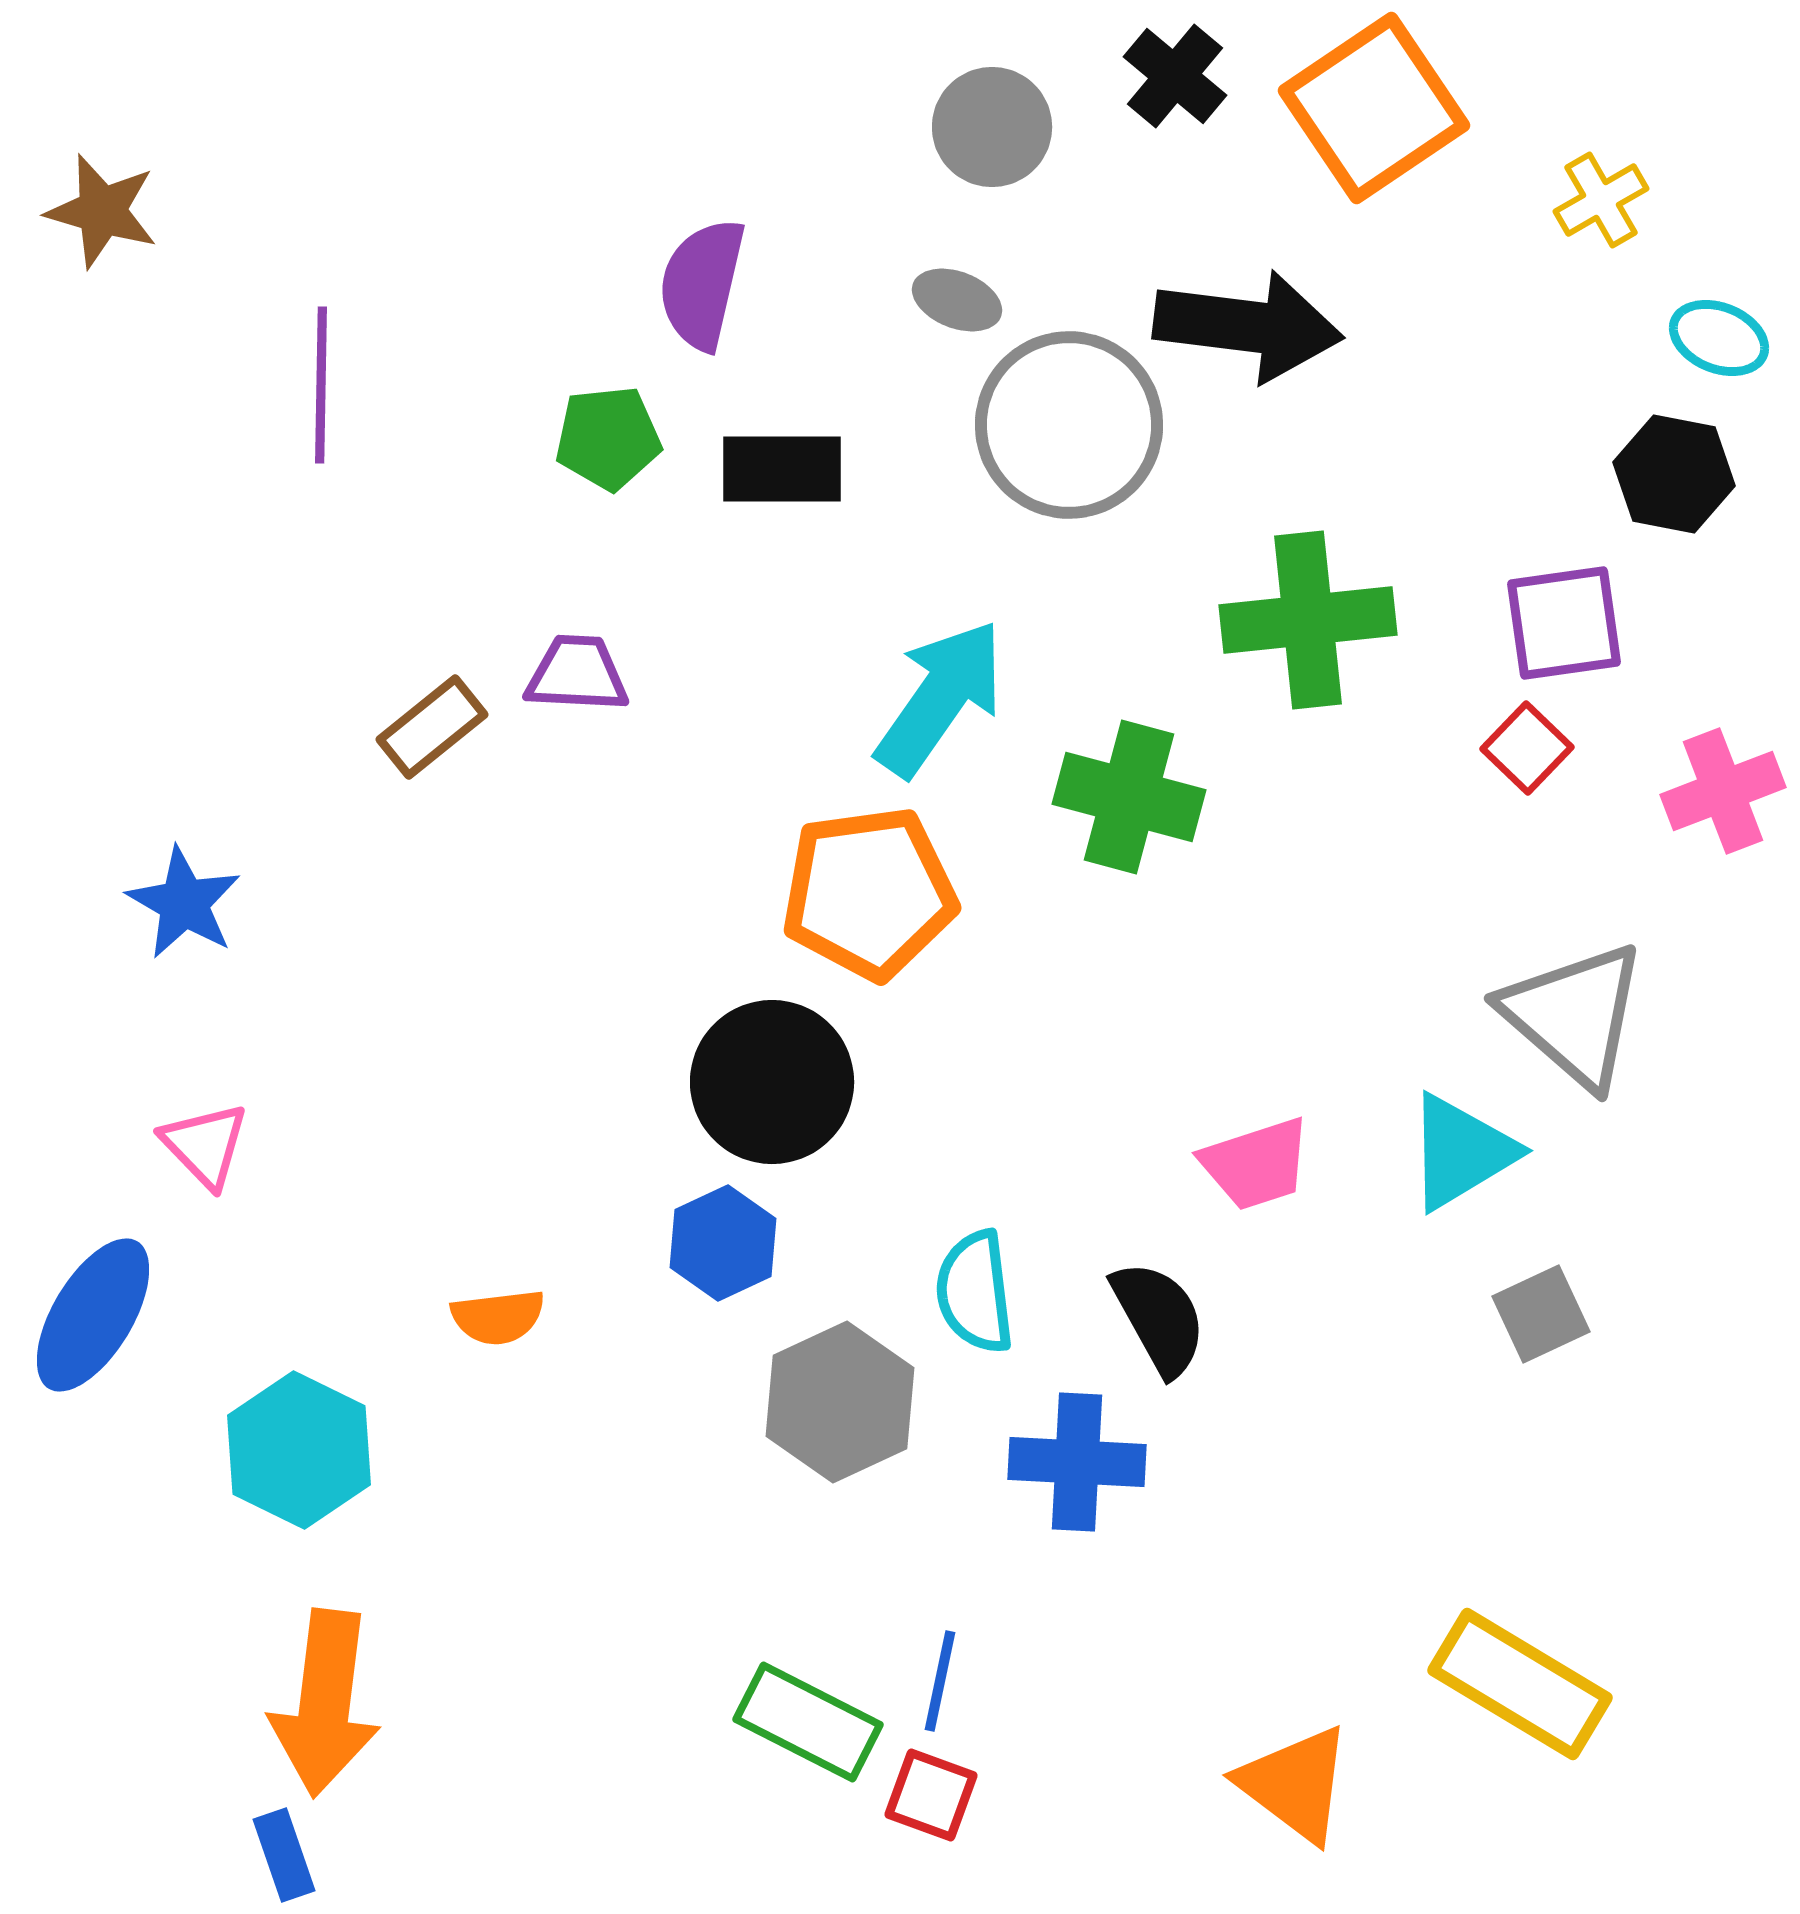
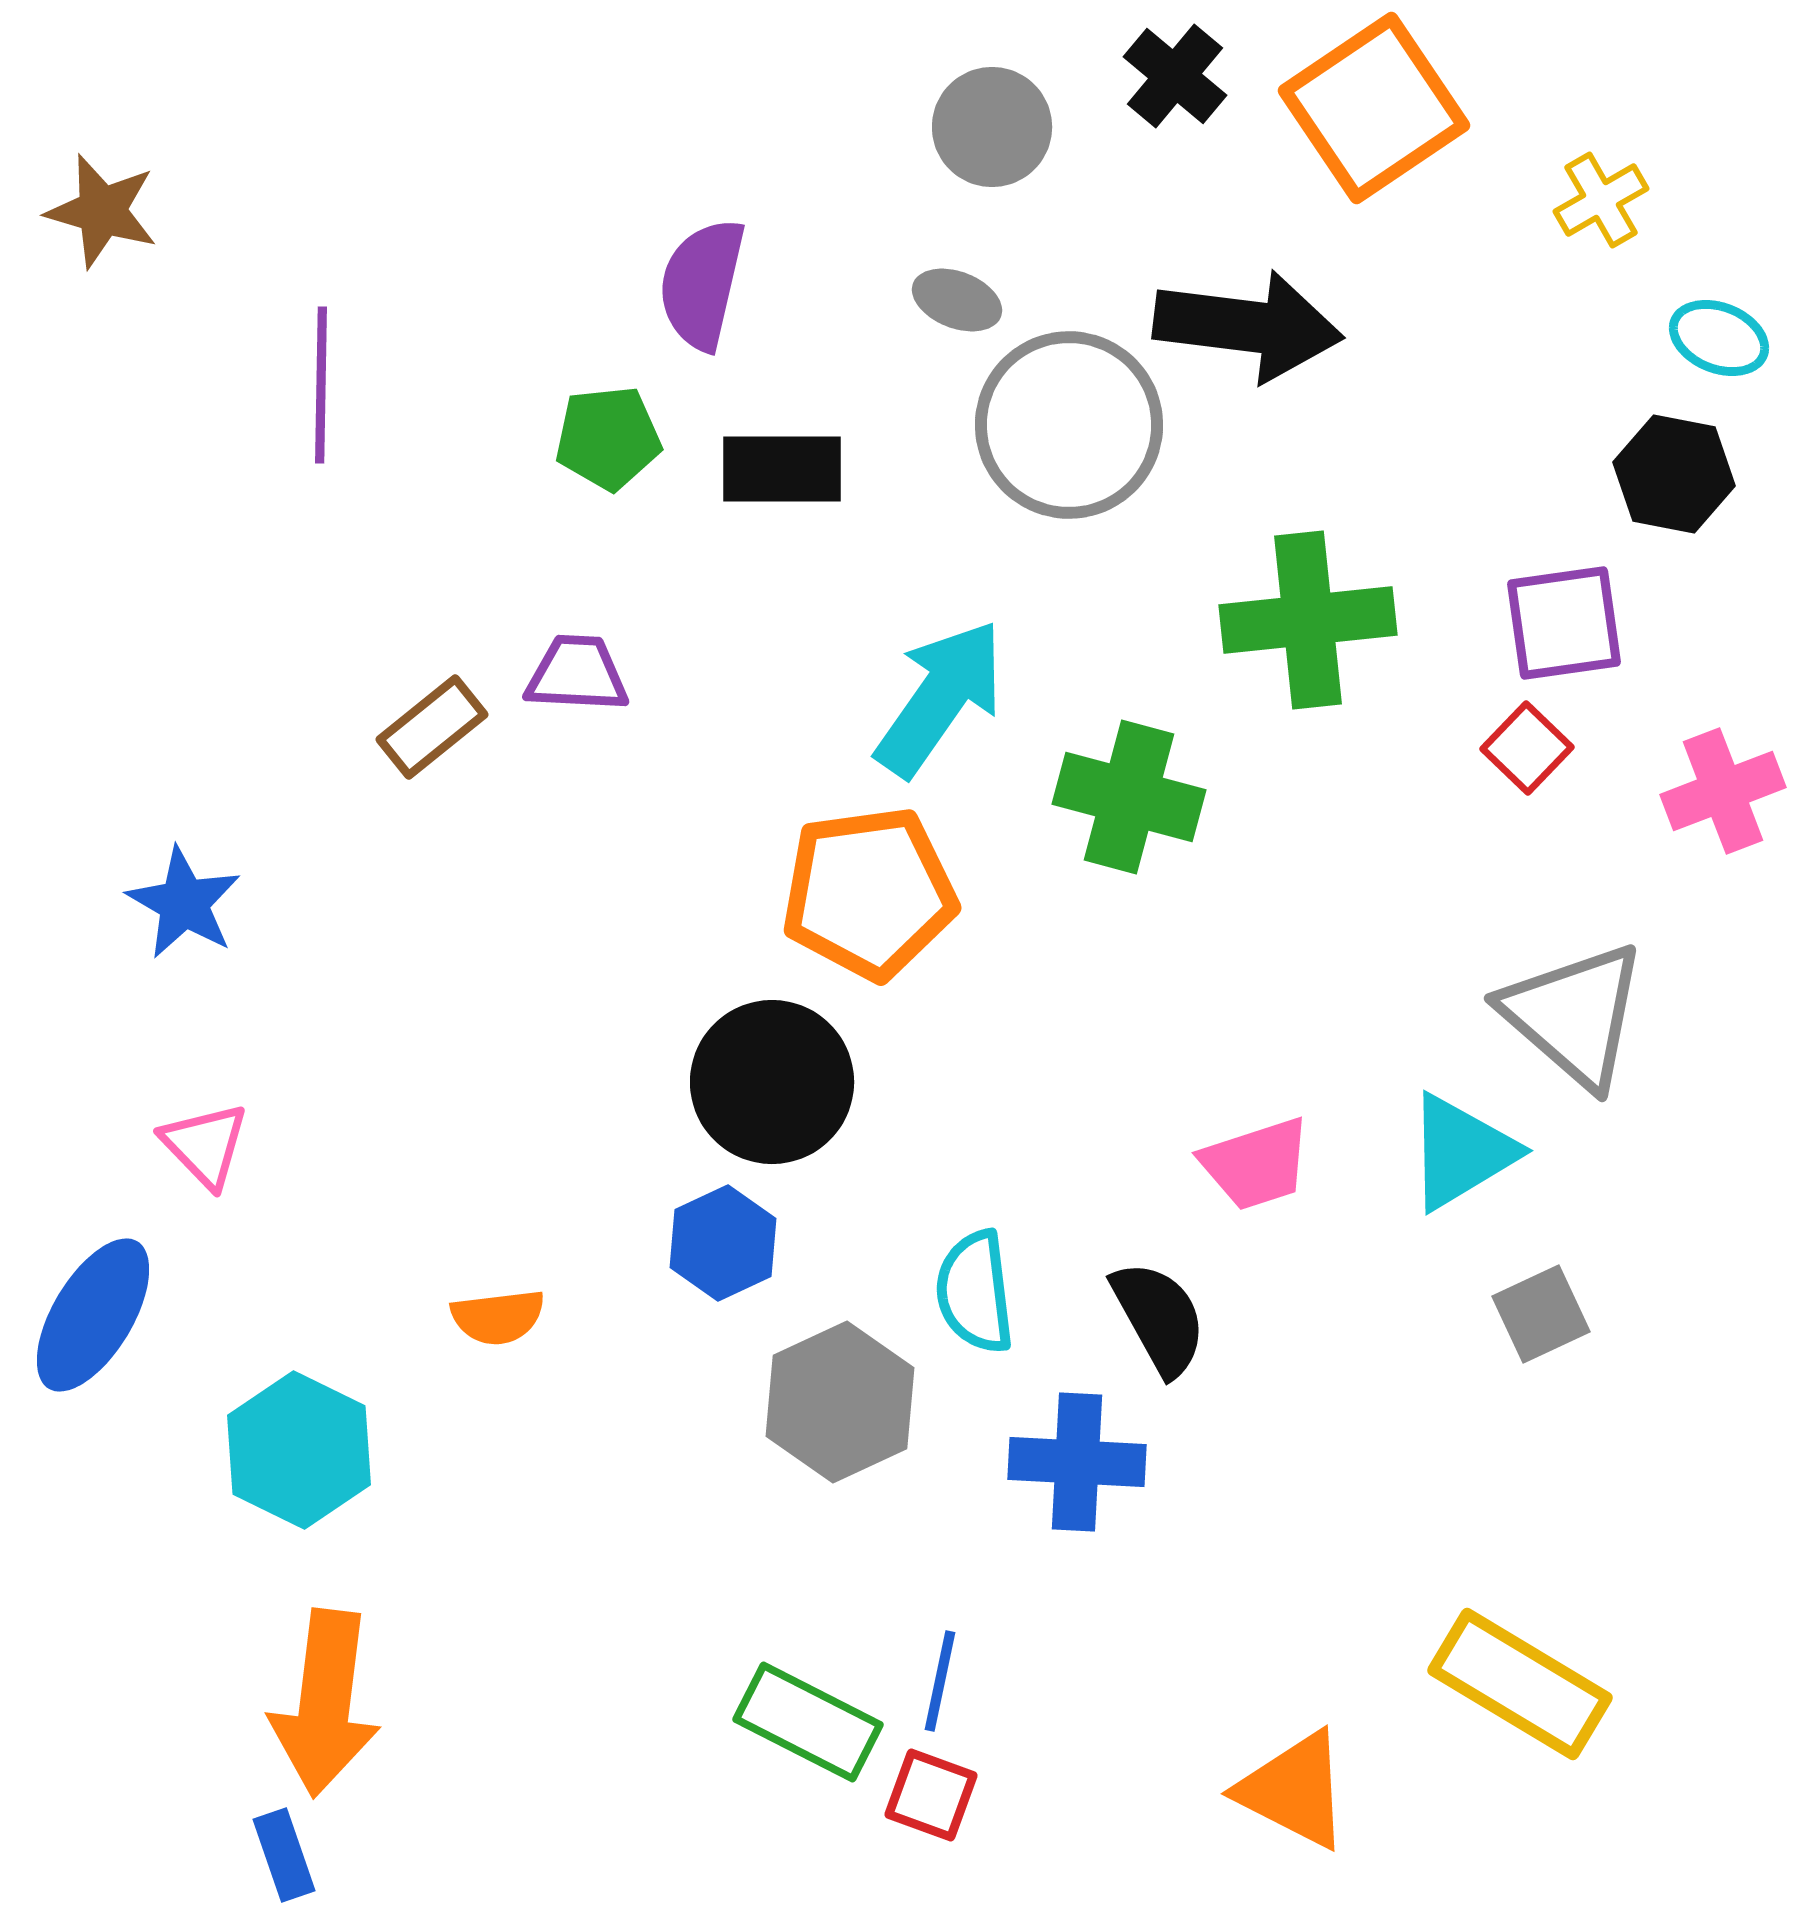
orange triangle at (1295, 1784): moved 1 px left, 6 px down; rotated 10 degrees counterclockwise
